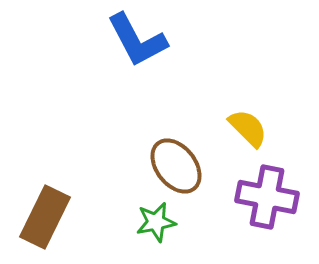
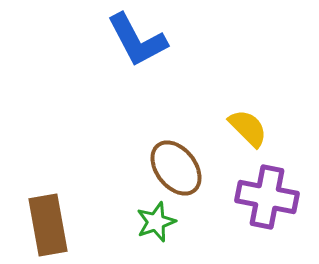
brown ellipse: moved 2 px down
brown rectangle: moved 3 px right, 8 px down; rotated 36 degrees counterclockwise
green star: rotated 9 degrees counterclockwise
